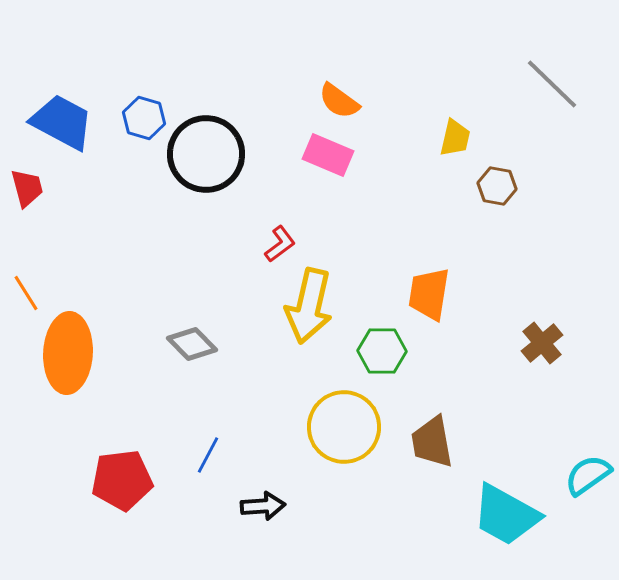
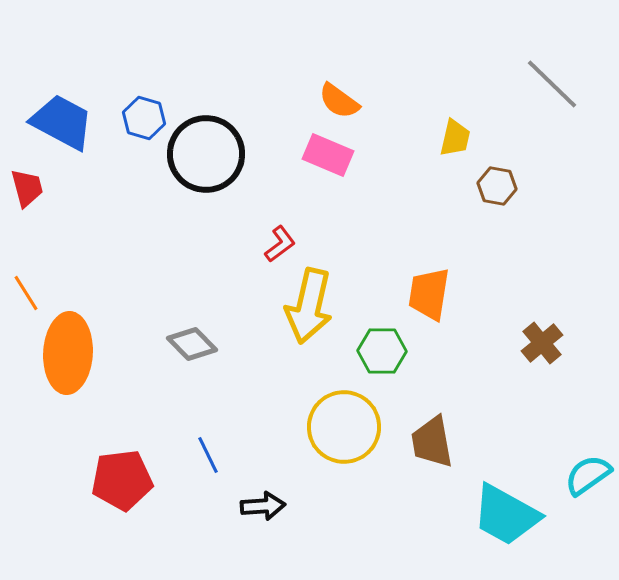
blue line: rotated 54 degrees counterclockwise
